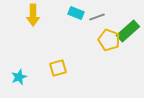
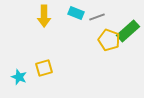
yellow arrow: moved 11 px right, 1 px down
yellow square: moved 14 px left
cyan star: rotated 28 degrees counterclockwise
